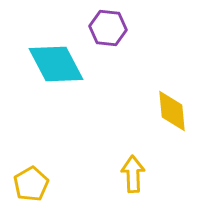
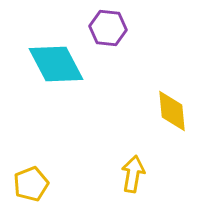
yellow arrow: rotated 12 degrees clockwise
yellow pentagon: rotated 8 degrees clockwise
